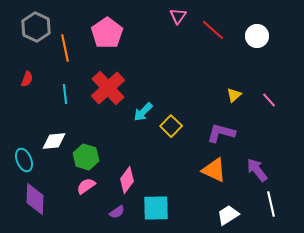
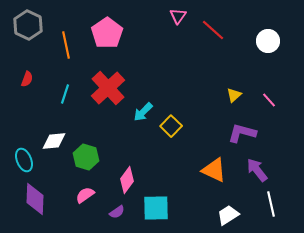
gray hexagon: moved 8 px left, 2 px up
white circle: moved 11 px right, 5 px down
orange line: moved 1 px right, 3 px up
cyan line: rotated 24 degrees clockwise
purple L-shape: moved 21 px right
pink semicircle: moved 1 px left, 9 px down
